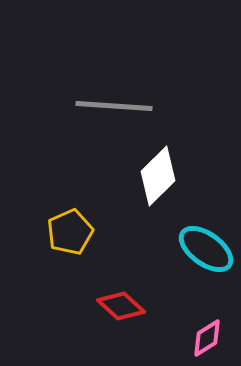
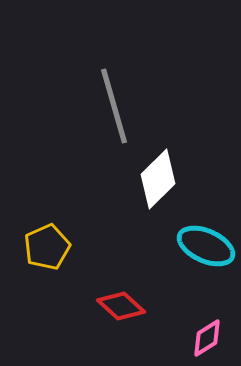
gray line: rotated 70 degrees clockwise
white diamond: moved 3 px down
yellow pentagon: moved 23 px left, 15 px down
cyan ellipse: moved 3 px up; rotated 12 degrees counterclockwise
